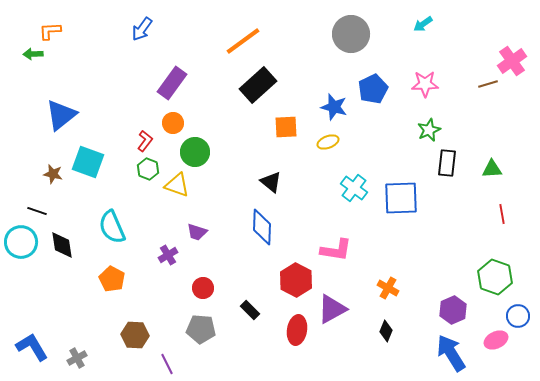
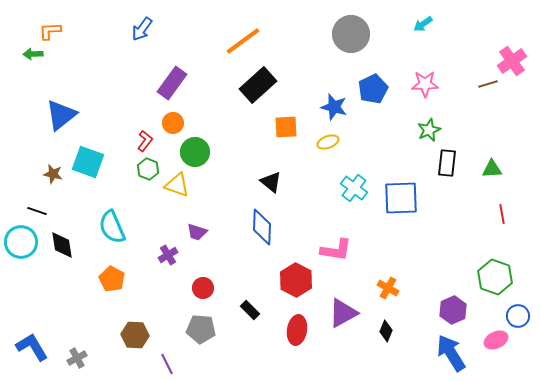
purple triangle at (332, 309): moved 11 px right, 4 px down
